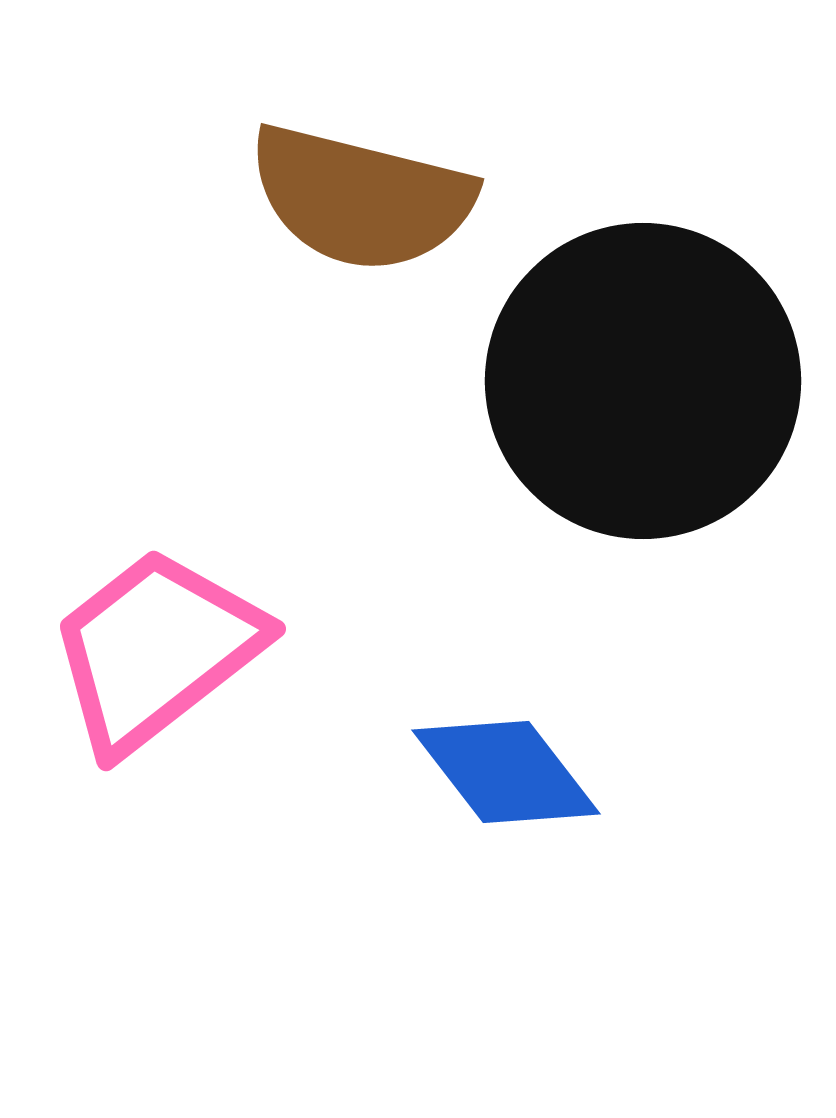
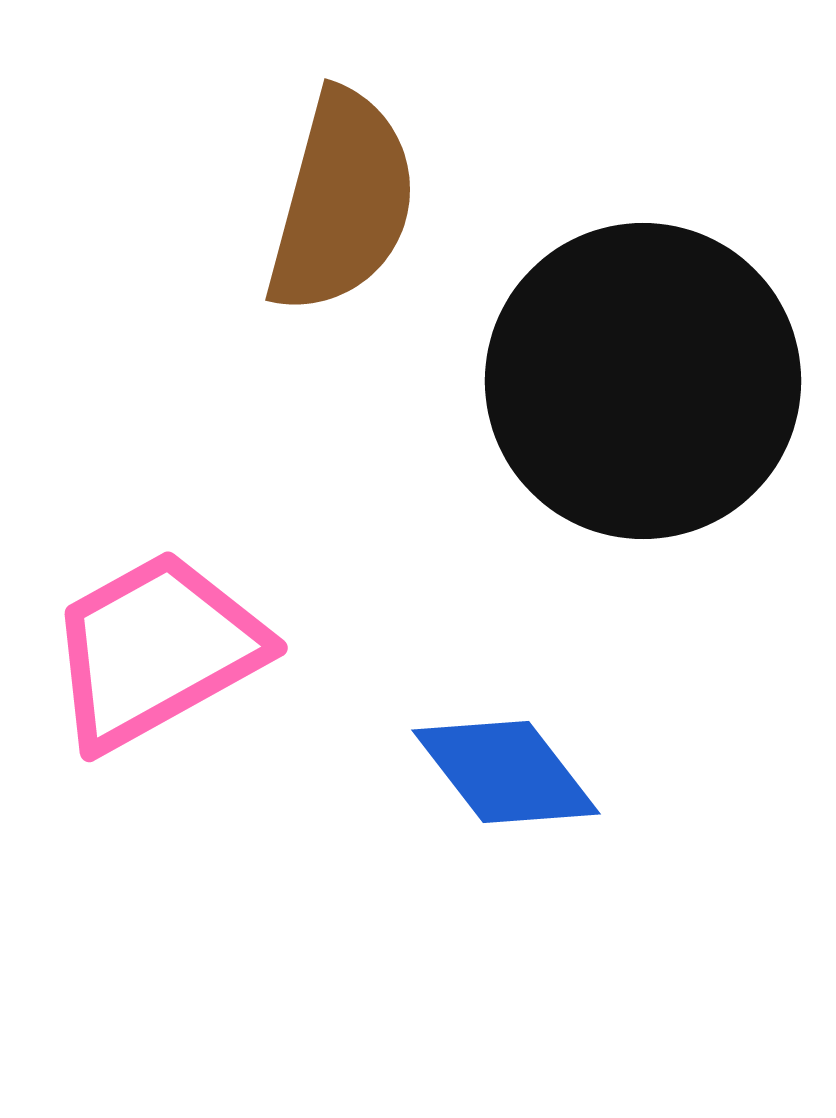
brown semicircle: moved 19 px left, 4 px down; rotated 89 degrees counterclockwise
pink trapezoid: rotated 9 degrees clockwise
